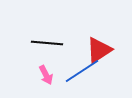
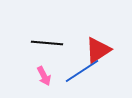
red triangle: moved 1 px left
pink arrow: moved 2 px left, 1 px down
